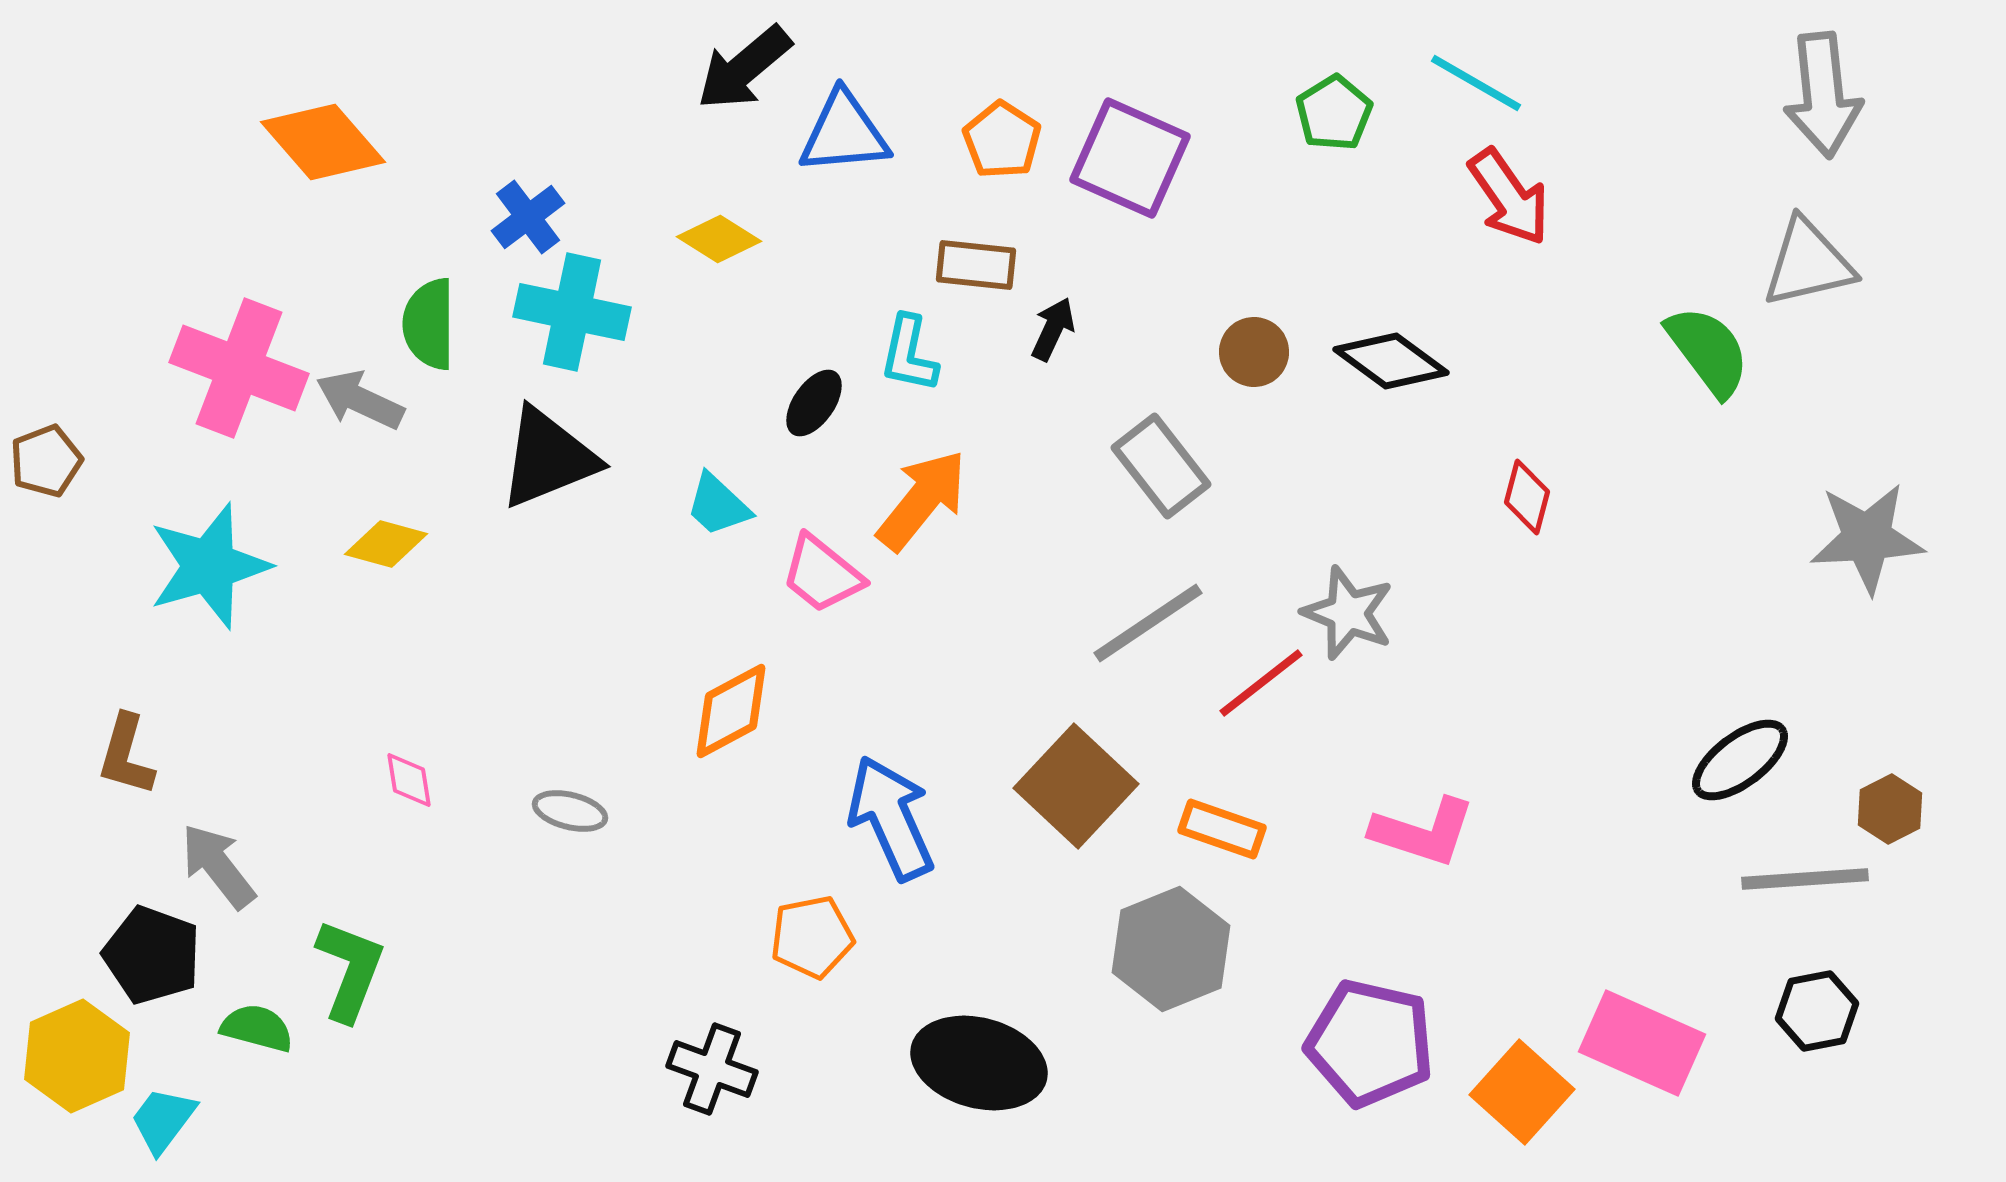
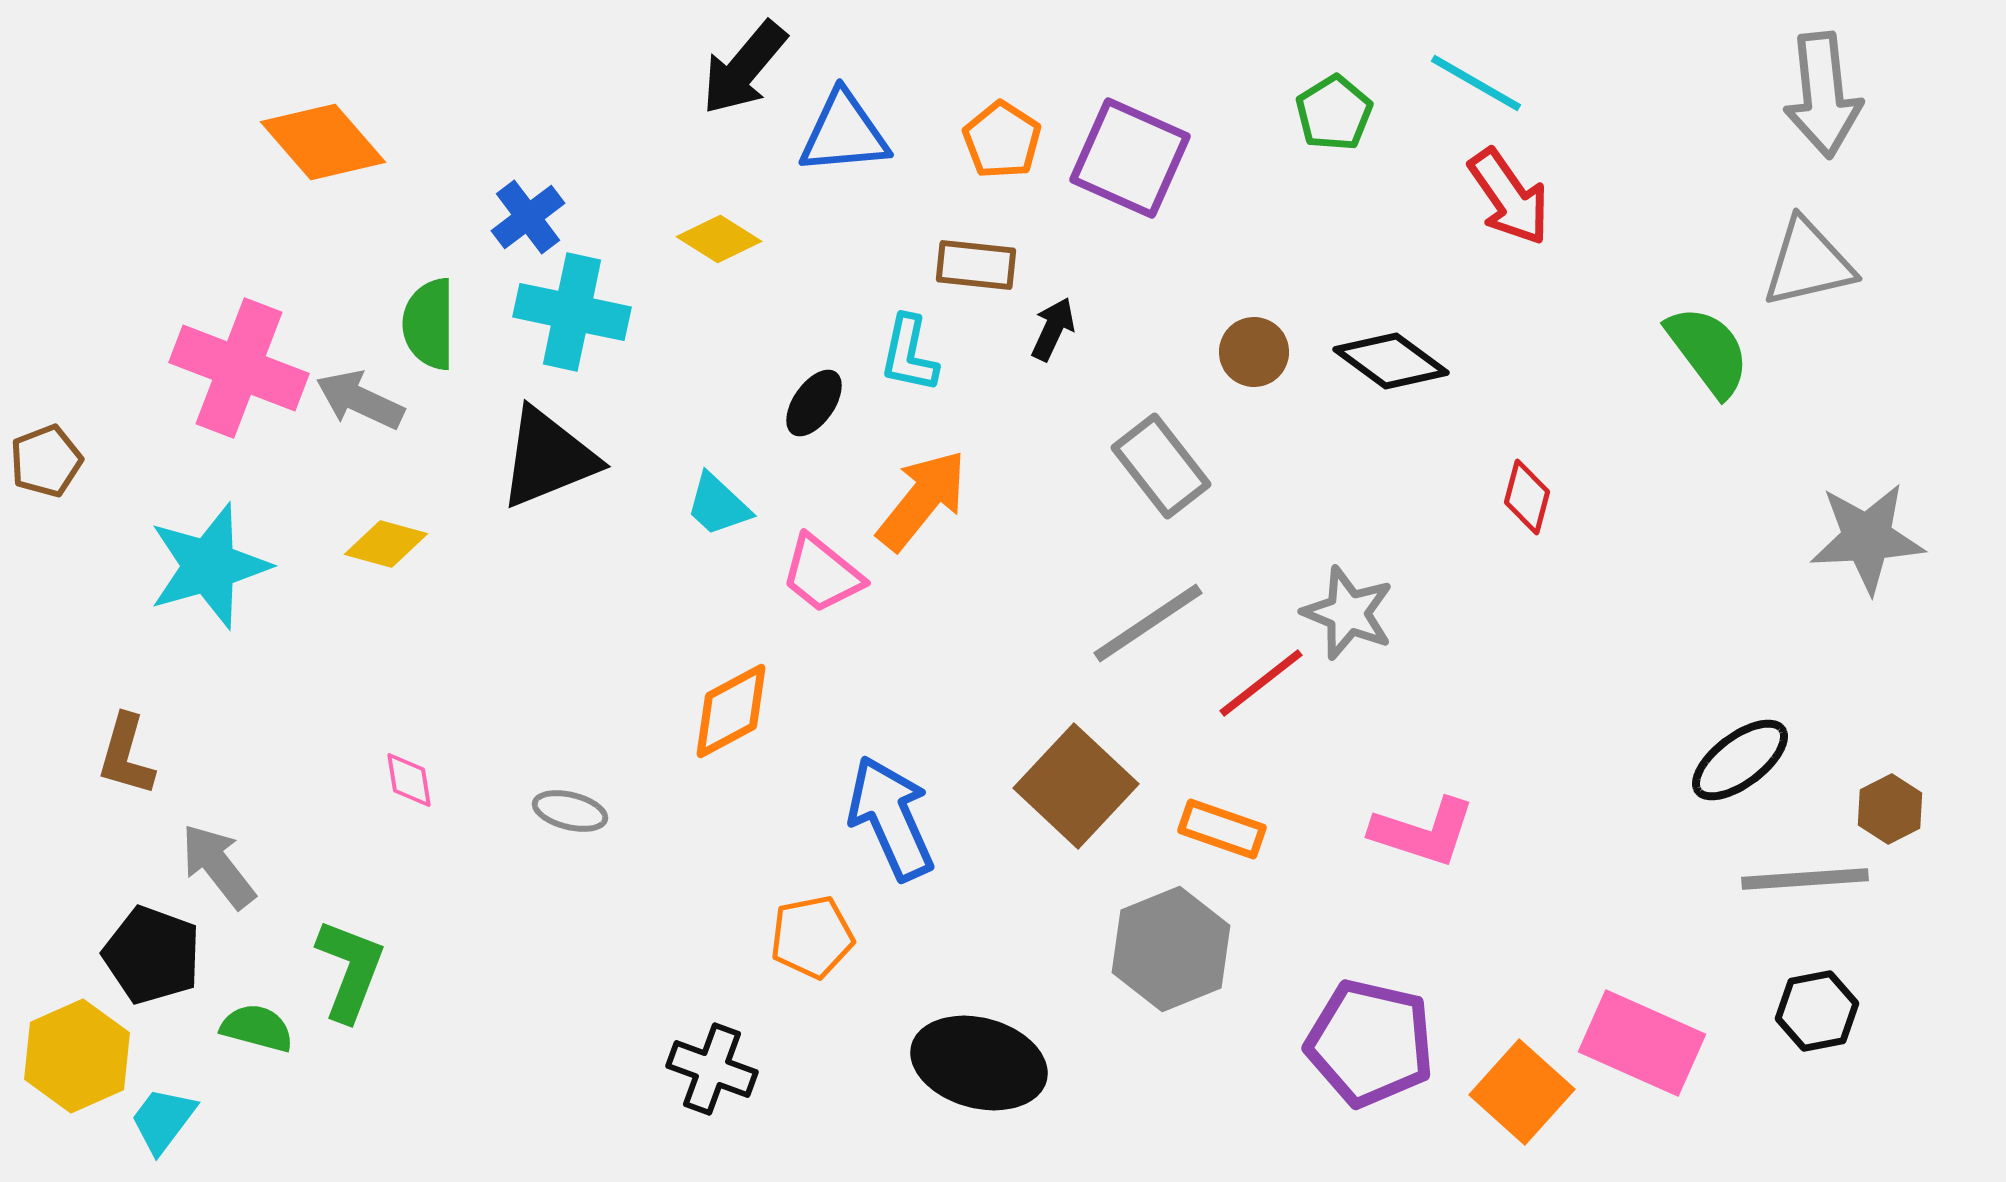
black arrow at (744, 68): rotated 10 degrees counterclockwise
